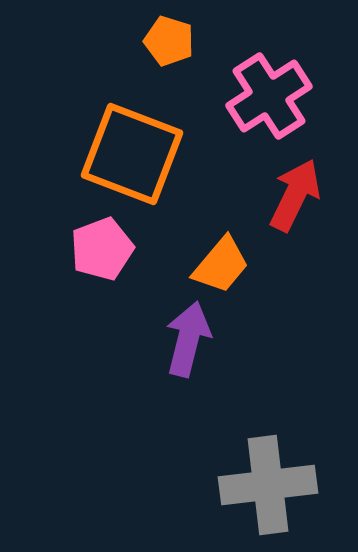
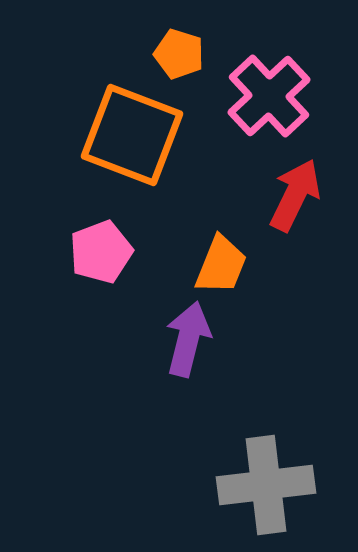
orange pentagon: moved 10 px right, 13 px down
pink cross: rotated 10 degrees counterclockwise
orange square: moved 19 px up
pink pentagon: moved 1 px left, 3 px down
orange trapezoid: rotated 18 degrees counterclockwise
gray cross: moved 2 px left
